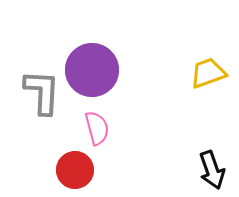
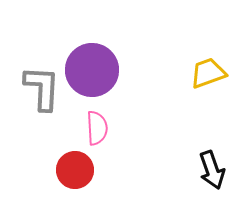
gray L-shape: moved 4 px up
pink semicircle: rotated 12 degrees clockwise
